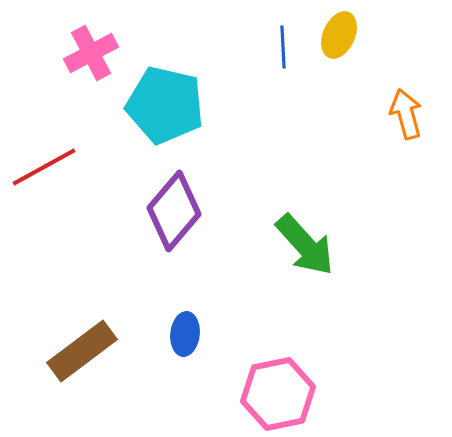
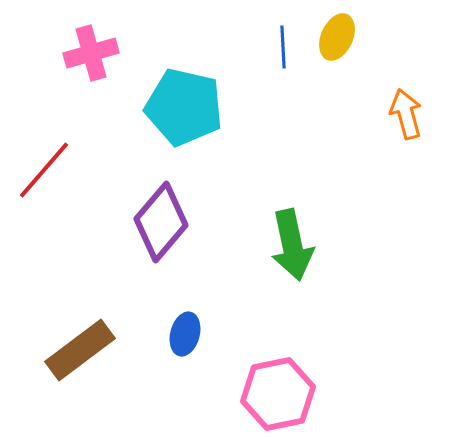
yellow ellipse: moved 2 px left, 2 px down
pink cross: rotated 12 degrees clockwise
cyan pentagon: moved 19 px right, 2 px down
red line: moved 3 px down; rotated 20 degrees counterclockwise
purple diamond: moved 13 px left, 11 px down
green arrow: moved 13 px left; rotated 30 degrees clockwise
blue ellipse: rotated 9 degrees clockwise
brown rectangle: moved 2 px left, 1 px up
